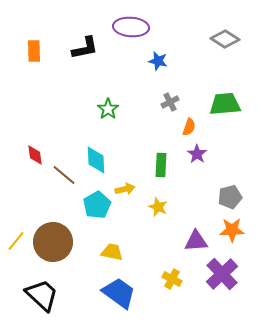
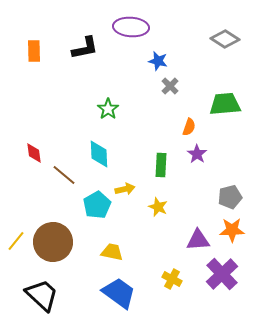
gray cross: moved 16 px up; rotated 18 degrees counterclockwise
red diamond: moved 1 px left, 2 px up
cyan diamond: moved 3 px right, 6 px up
purple triangle: moved 2 px right, 1 px up
